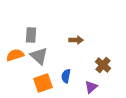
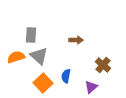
orange semicircle: moved 1 px right, 2 px down
orange square: rotated 24 degrees counterclockwise
